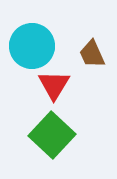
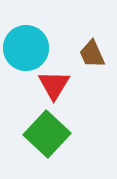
cyan circle: moved 6 px left, 2 px down
green square: moved 5 px left, 1 px up
